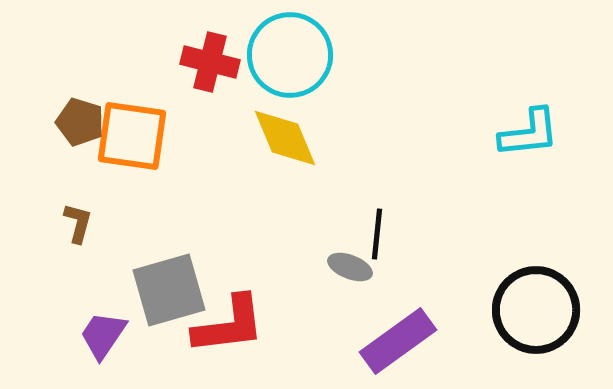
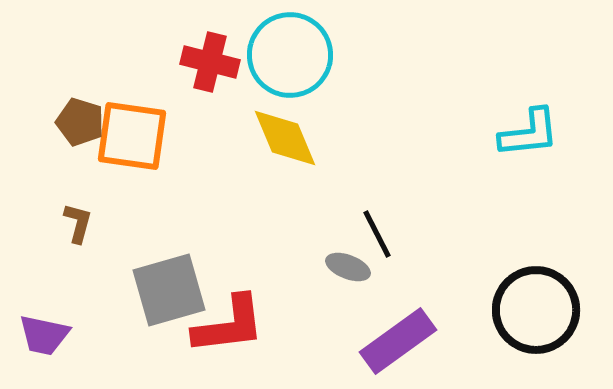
black line: rotated 33 degrees counterclockwise
gray ellipse: moved 2 px left
purple trapezoid: moved 59 px left; rotated 112 degrees counterclockwise
